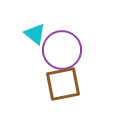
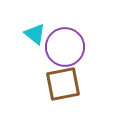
purple circle: moved 3 px right, 3 px up
